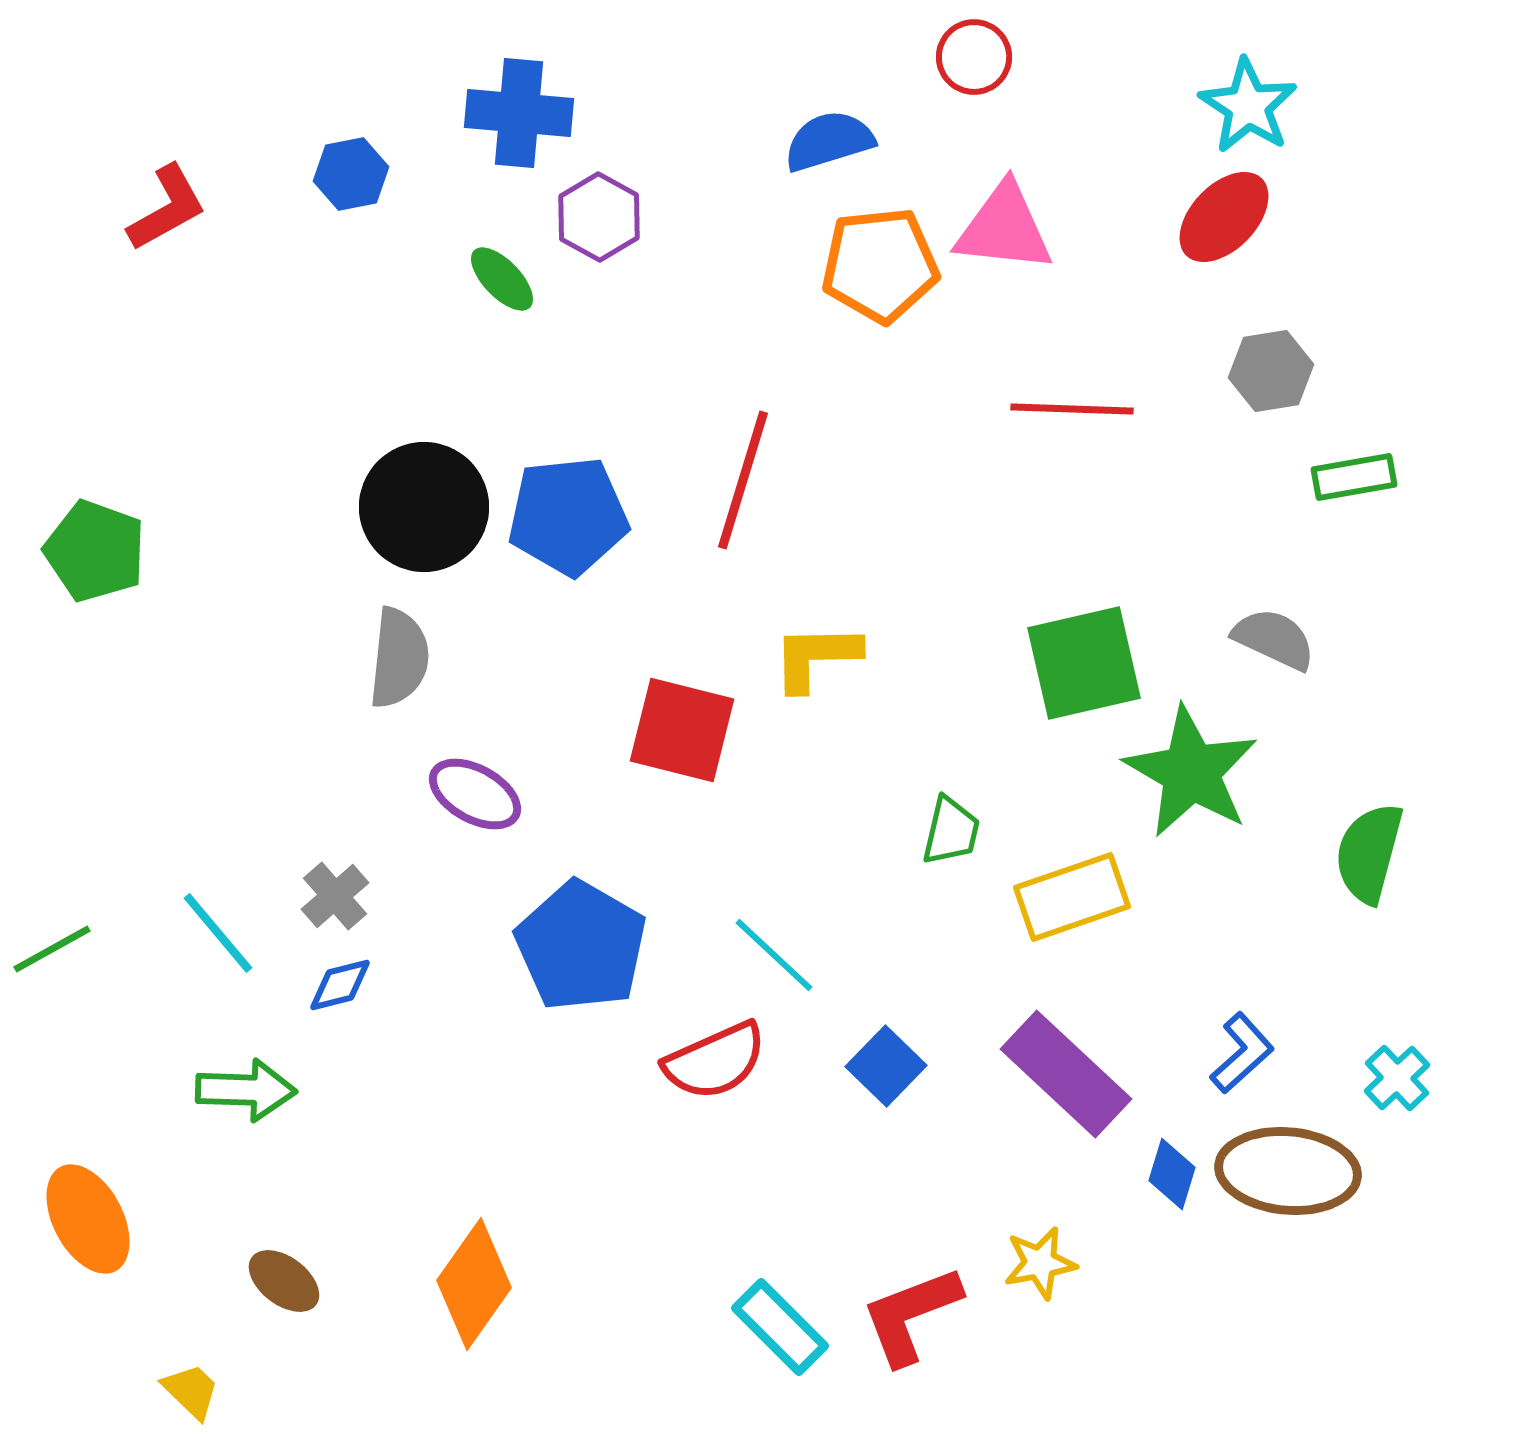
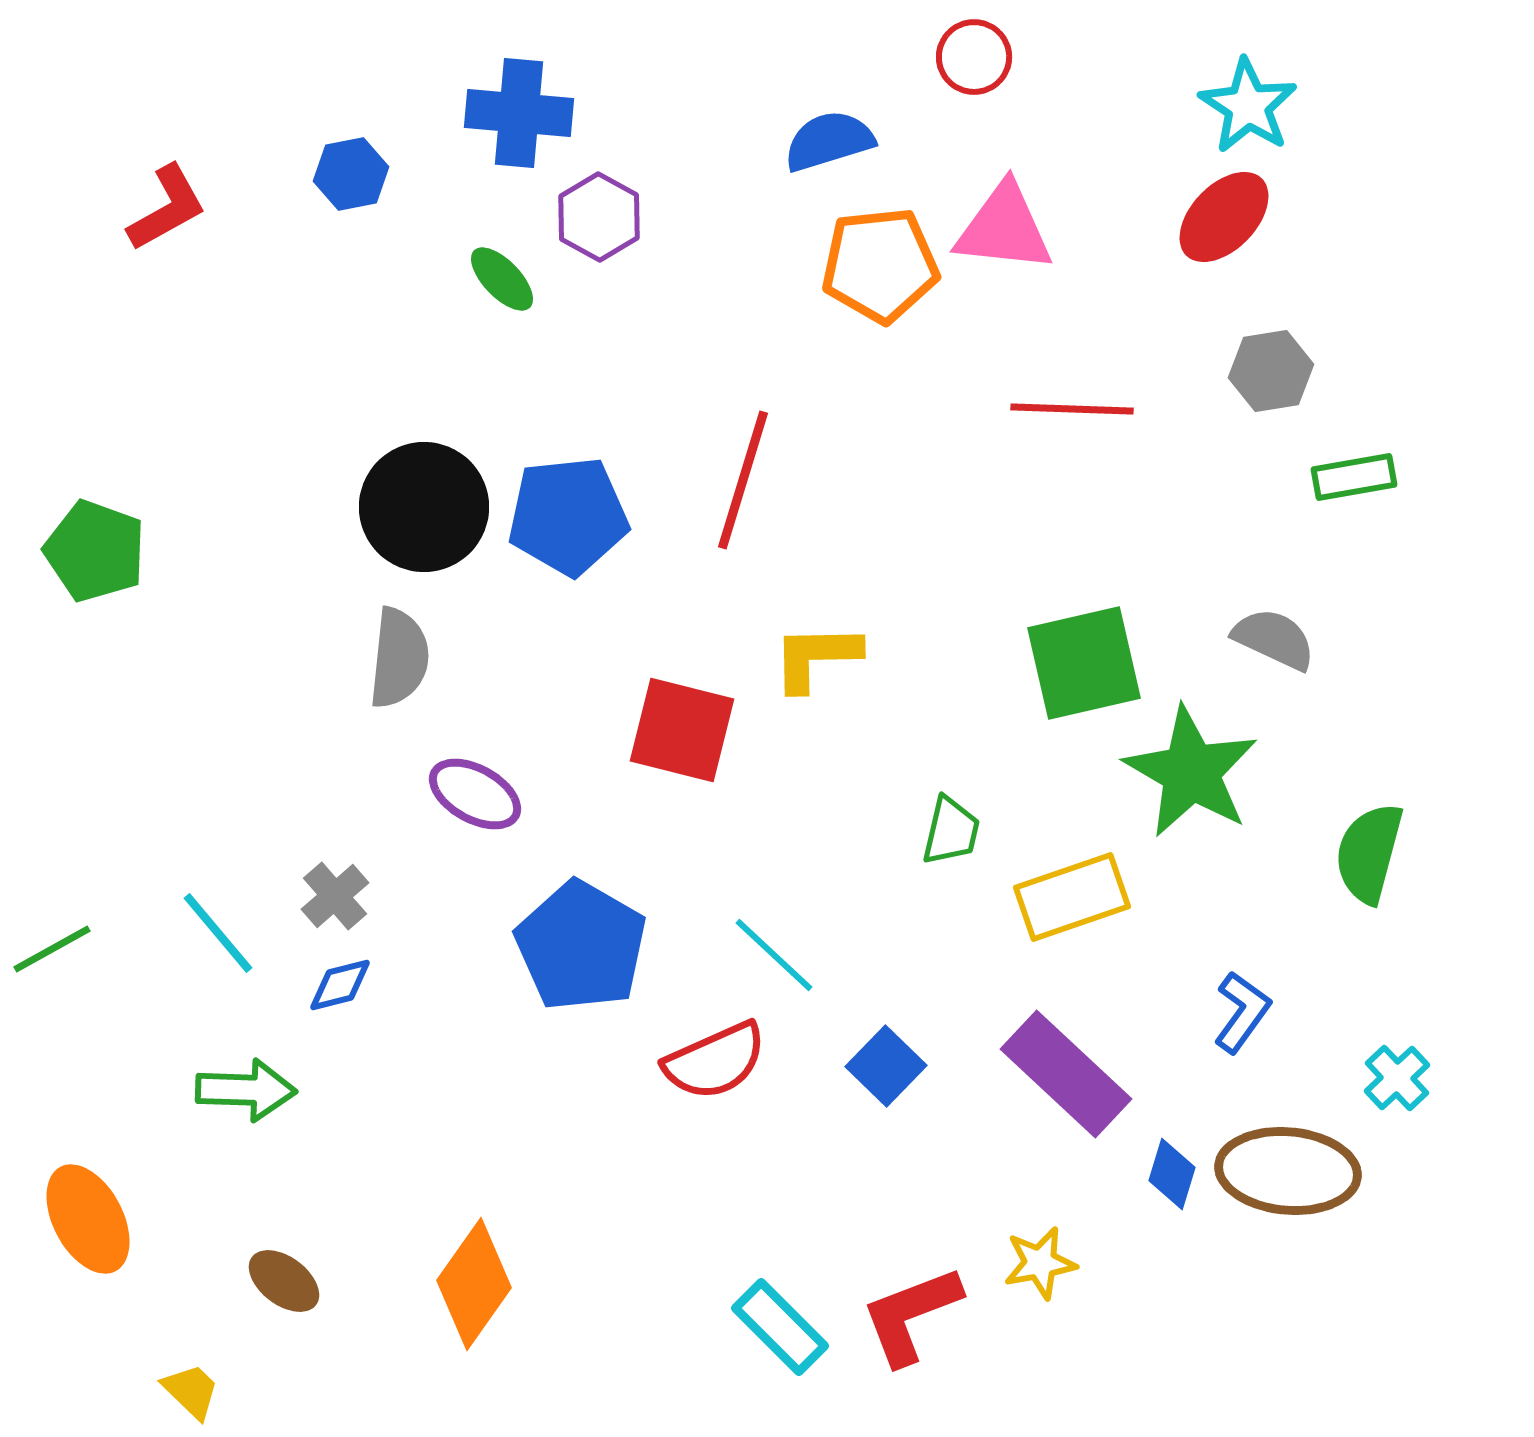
blue L-shape at (1242, 1053): moved 41 px up; rotated 12 degrees counterclockwise
